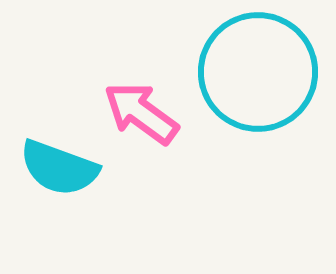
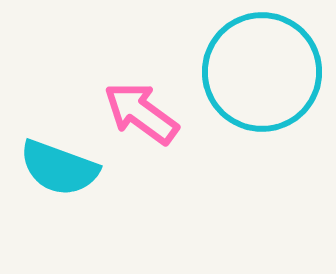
cyan circle: moved 4 px right
